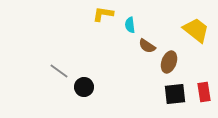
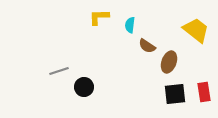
yellow L-shape: moved 4 px left, 3 px down; rotated 10 degrees counterclockwise
cyan semicircle: rotated 14 degrees clockwise
gray line: rotated 54 degrees counterclockwise
